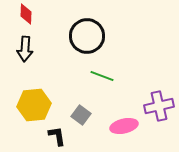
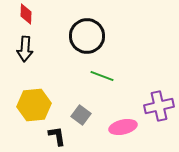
pink ellipse: moved 1 px left, 1 px down
